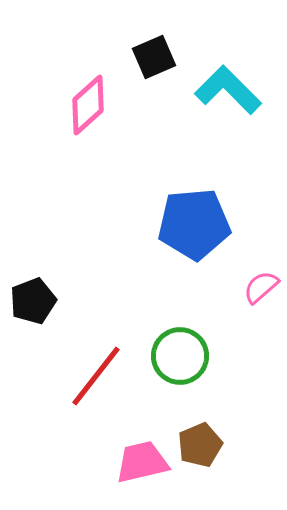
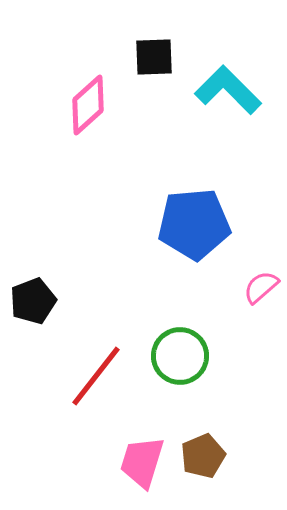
black square: rotated 21 degrees clockwise
brown pentagon: moved 3 px right, 11 px down
pink trapezoid: rotated 60 degrees counterclockwise
